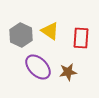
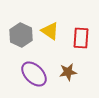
purple ellipse: moved 4 px left, 7 px down
